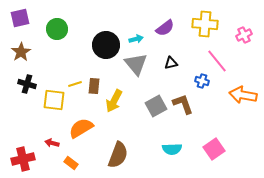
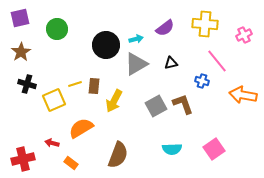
gray triangle: rotated 40 degrees clockwise
yellow square: rotated 30 degrees counterclockwise
